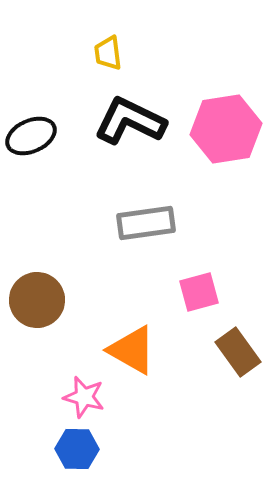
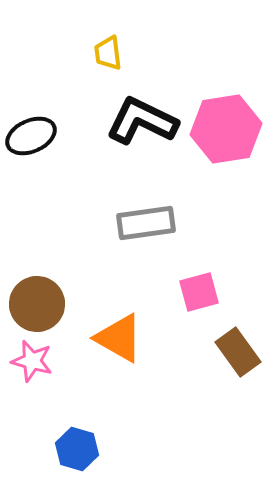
black L-shape: moved 12 px right
brown circle: moved 4 px down
orange triangle: moved 13 px left, 12 px up
pink star: moved 52 px left, 36 px up
blue hexagon: rotated 15 degrees clockwise
